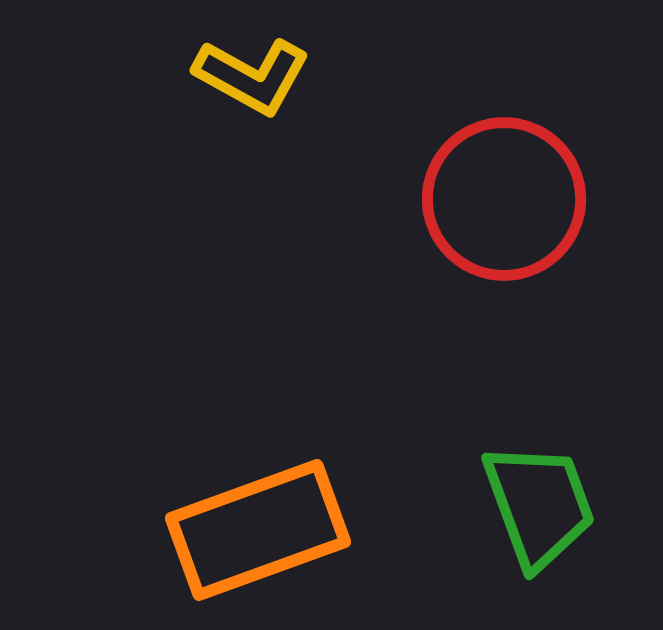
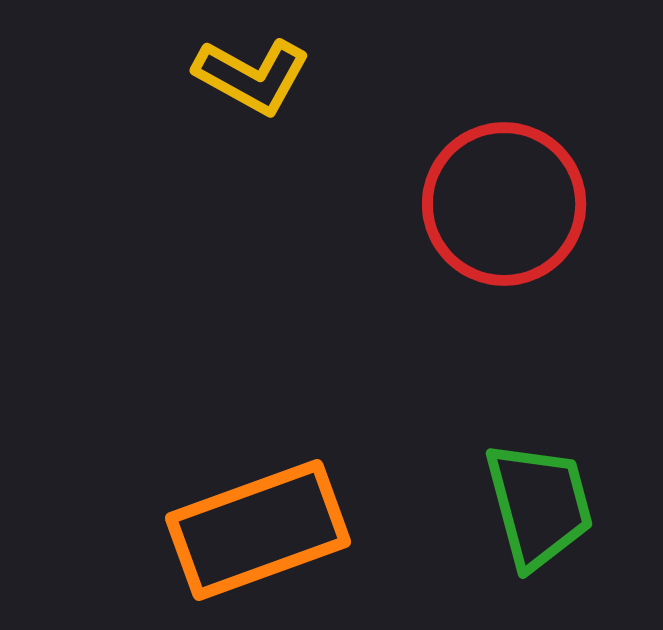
red circle: moved 5 px down
green trapezoid: rotated 5 degrees clockwise
